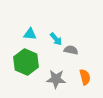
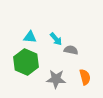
cyan triangle: moved 3 px down
